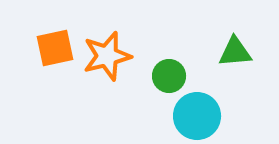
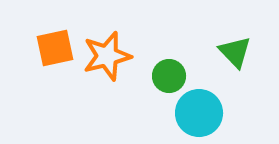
green triangle: rotated 51 degrees clockwise
cyan circle: moved 2 px right, 3 px up
